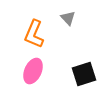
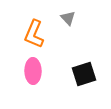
pink ellipse: rotated 25 degrees counterclockwise
